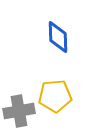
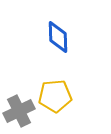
gray cross: rotated 16 degrees counterclockwise
